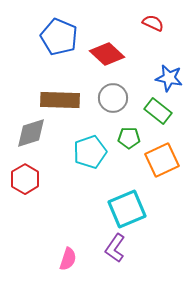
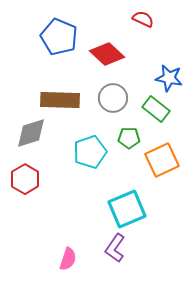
red semicircle: moved 10 px left, 4 px up
green rectangle: moved 2 px left, 2 px up
